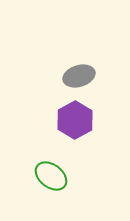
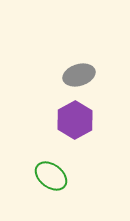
gray ellipse: moved 1 px up
